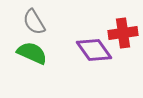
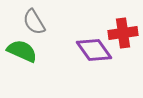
green semicircle: moved 10 px left, 2 px up
